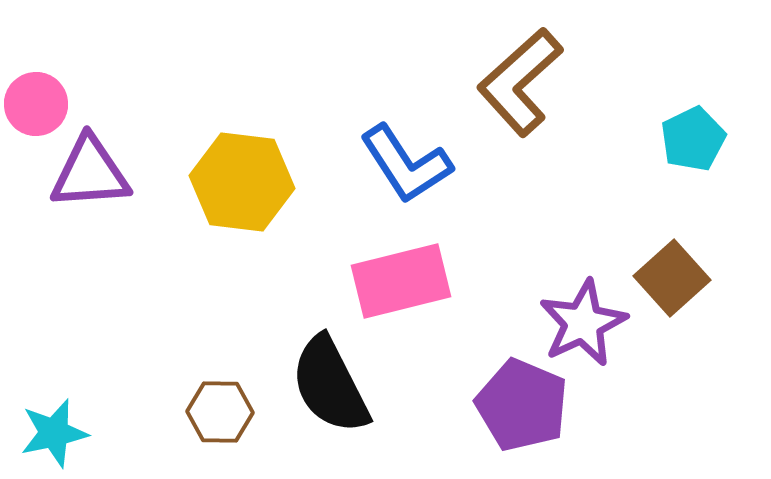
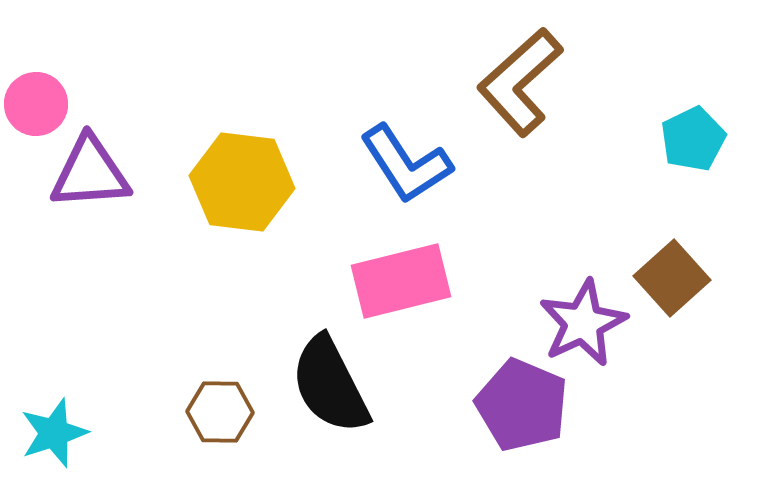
cyan star: rotated 6 degrees counterclockwise
